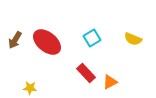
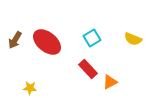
red rectangle: moved 2 px right, 4 px up
